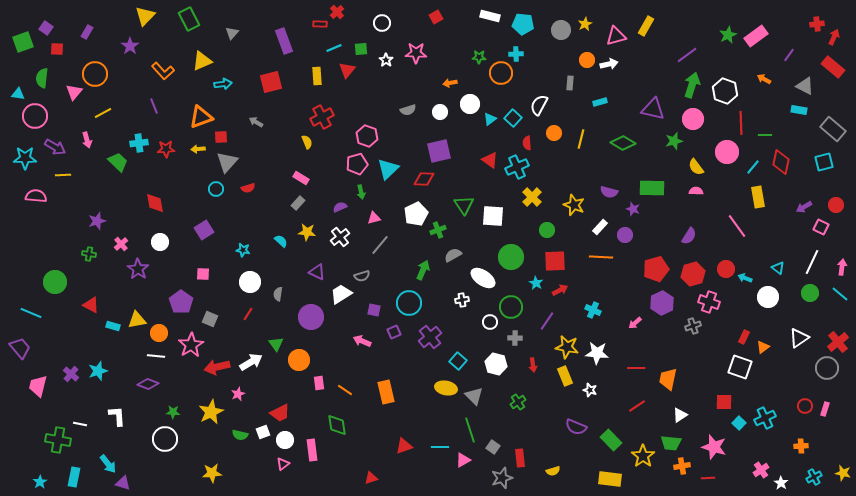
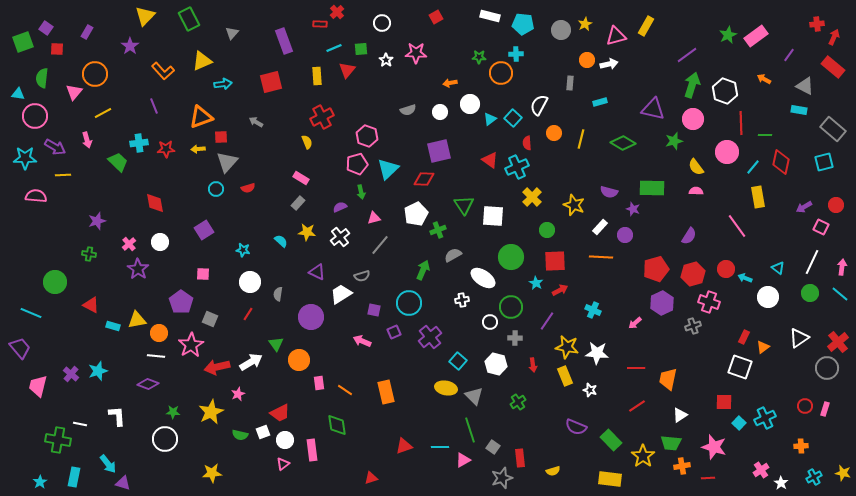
pink cross at (121, 244): moved 8 px right
